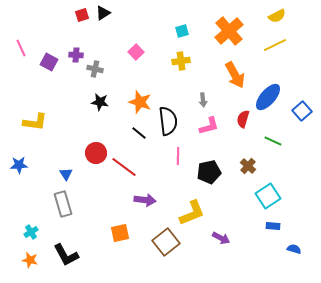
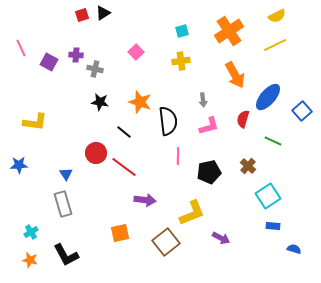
orange cross at (229, 31): rotated 8 degrees clockwise
black line at (139, 133): moved 15 px left, 1 px up
